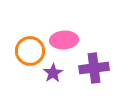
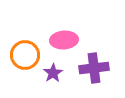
orange circle: moved 5 px left, 4 px down
